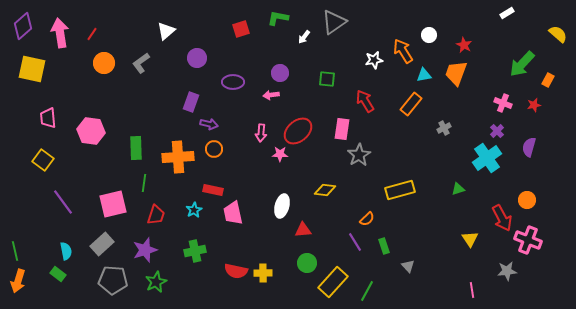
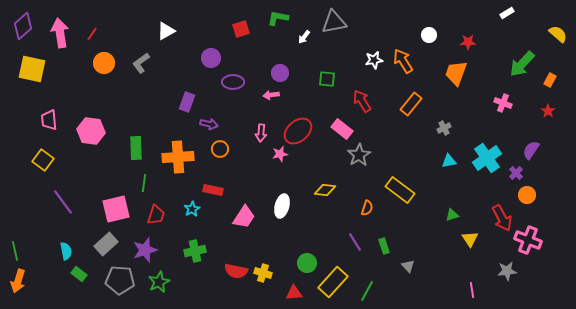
gray triangle at (334, 22): rotated 24 degrees clockwise
white triangle at (166, 31): rotated 12 degrees clockwise
red star at (464, 45): moved 4 px right, 3 px up; rotated 28 degrees counterclockwise
orange arrow at (403, 51): moved 10 px down
purple circle at (197, 58): moved 14 px right
cyan triangle at (424, 75): moved 25 px right, 86 px down
orange rectangle at (548, 80): moved 2 px right
red arrow at (365, 101): moved 3 px left
purple rectangle at (191, 102): moved 4 px left
red star at (534, 105): moved 14 px right, 6 px down; rotated 24 degrees counterclockwise
pink trapezoid at (48, 118): moved 1 px right, 2 px down
pink rectangle at (342, 129): rotated 60 degrees counterclockwise
purple cross at (497, 131): moved 19 px right, 42 px down
purple semicircle at (529, 147): moved 2 px right, 3 px down; rotated 18 degrees clockwise
orange circle at (214, 149): moved 6 px right
pink star at (280, 154): rotated 14 degrees counterclockwise
green triangle at (458, 189): moved 6 px left, 26 px down
yellow rectangle at (400, 190): rotated 52 degrees clockwise
orange circle at (527, 200): moved 5 px up
pink square at (113, 204): moved 3 px right, 5 px down
cyan star at (194, 210): moved 2 px left, 1 px up
pink trapezoid at (233, 213): moved 11 px right, 4 px down; rotated 135 degrees counterclockwise
orange semicircle at (367, 219): moved 11 px up; rotated 28 degrees counterclockwise
red triangle at (303, 230): moved 9 px left, 63 px down
gray rectangle at (102, 244): moved 4 px right
yellow cross at (263, 273): rotated 18 degrees clockwise
green rectangle at (58, 274): moved 21 px right
gray pentagon at (113, 280): moved 7 px right
green star at (156, 282): moved 3 px right
